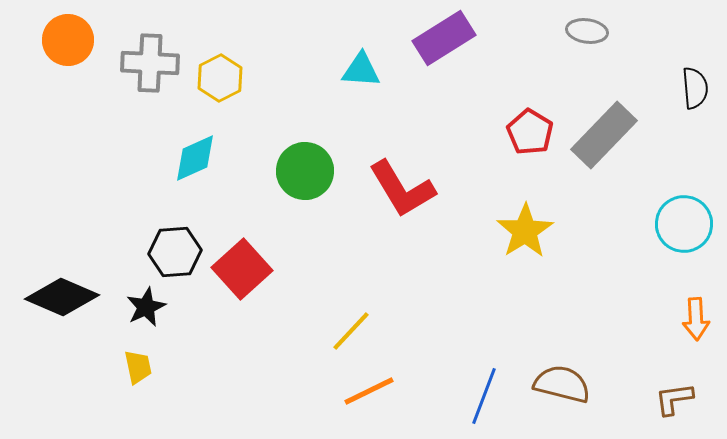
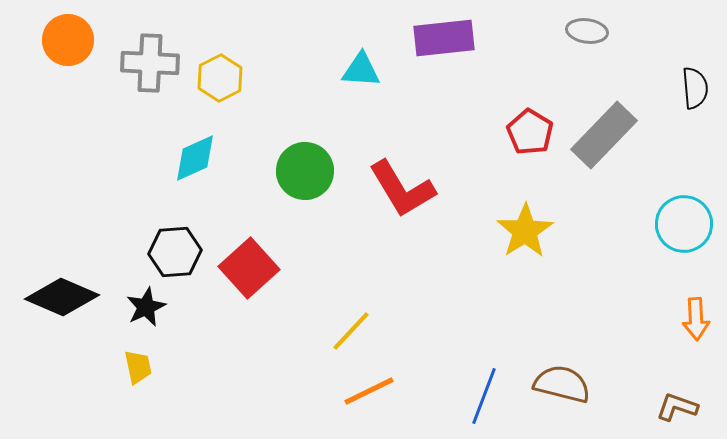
purple rectangle: rotated 26 degrees clockwise
red square: moved 7 px right, 1 px up
brown L-shape: moved 3 px right, 8 px down; rotated 27 degrees clockwise
